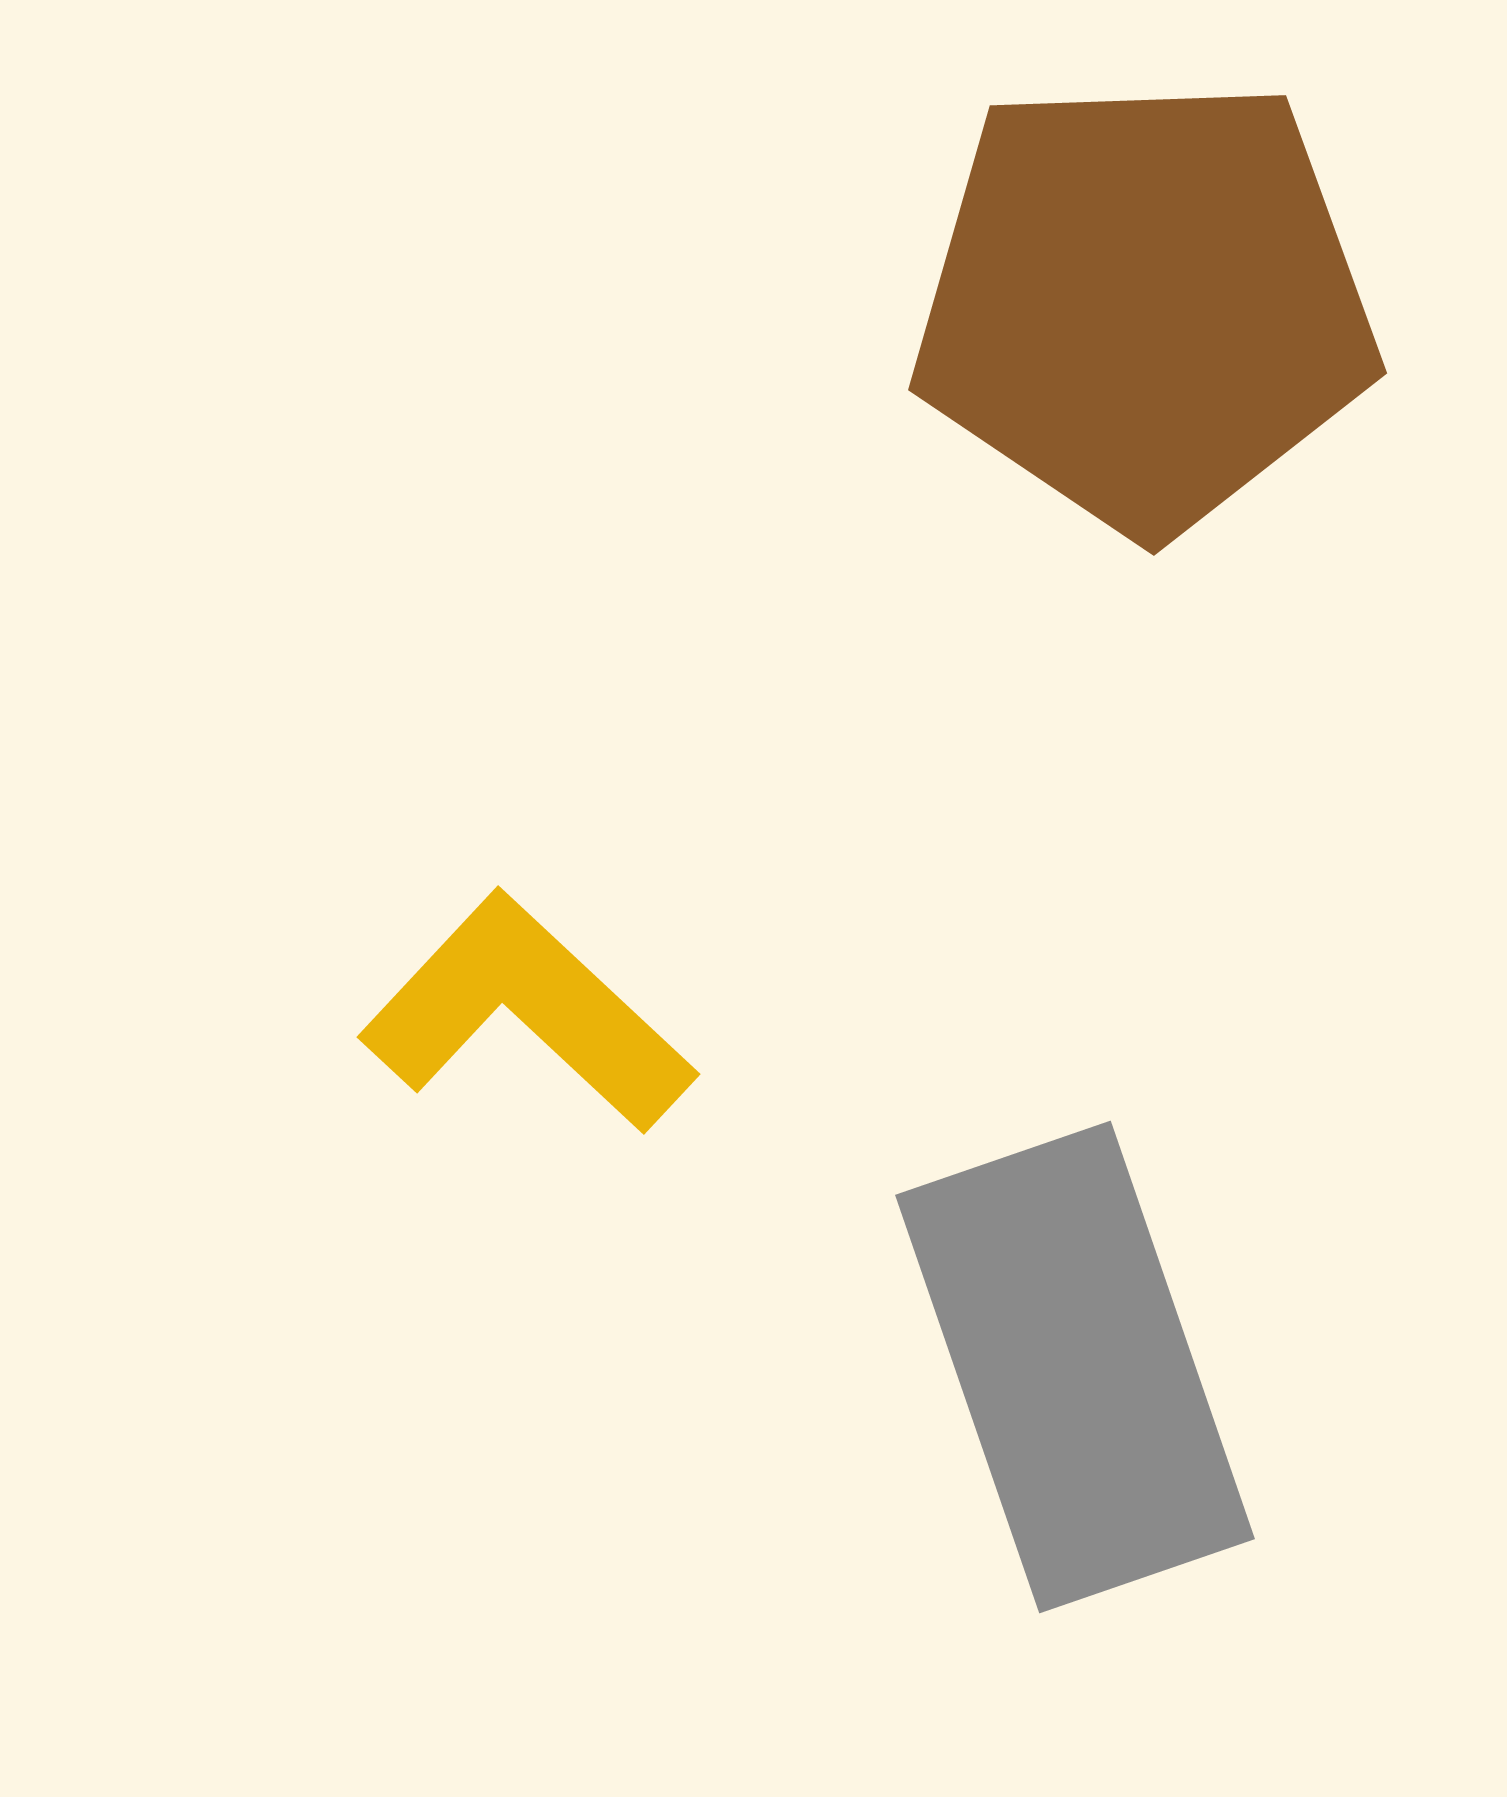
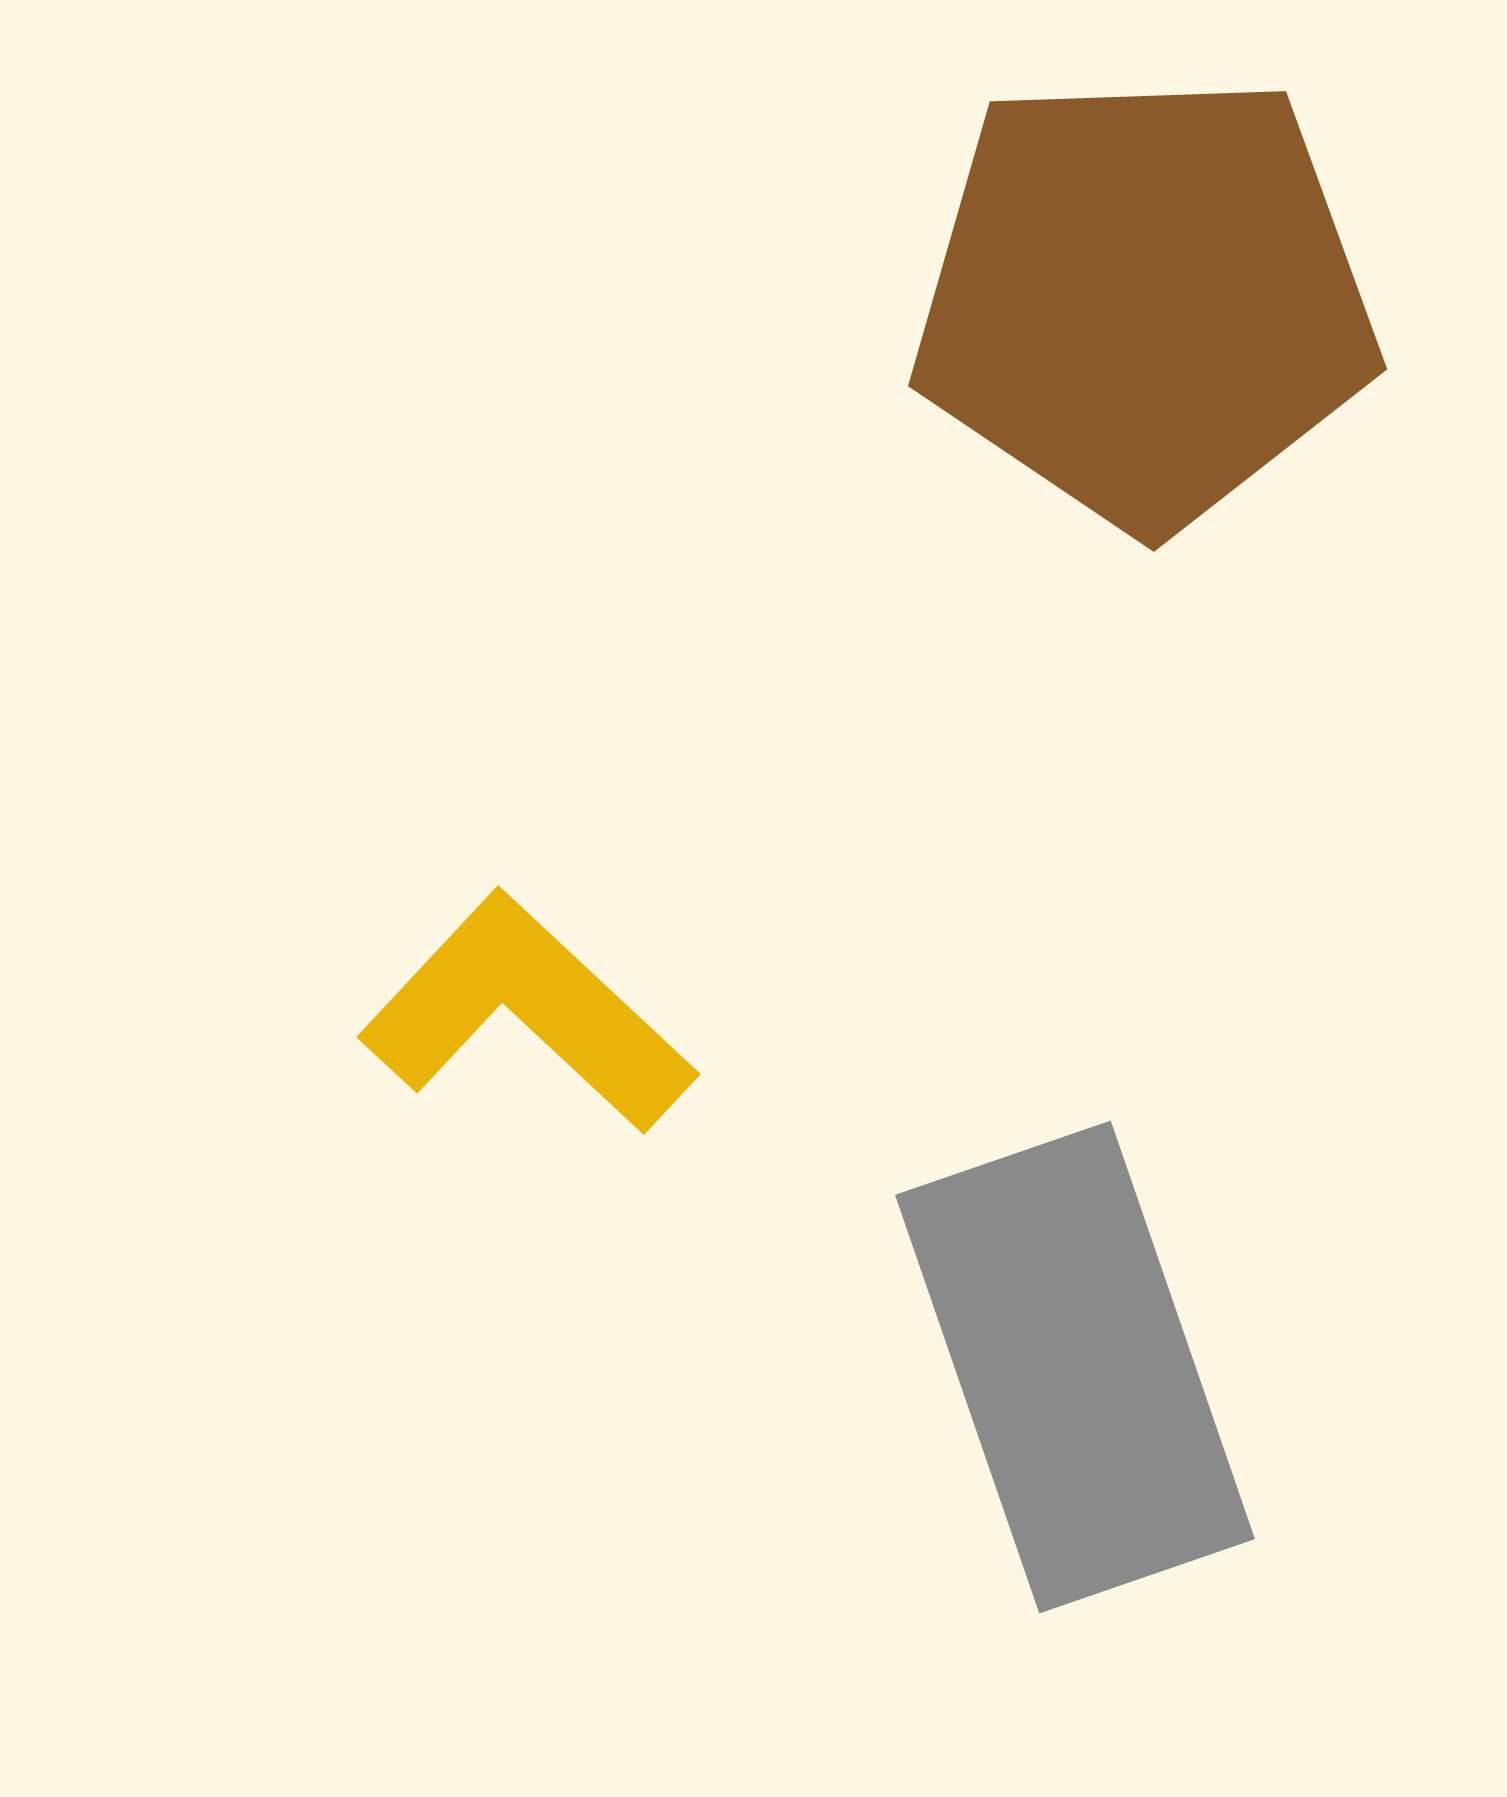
brown pentagon: moved 4 px up
